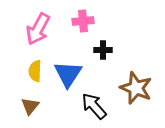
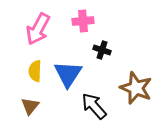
black cross: moved 1 px left; rotated 18 degrees clockwise
